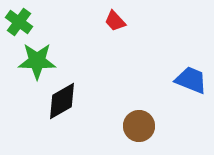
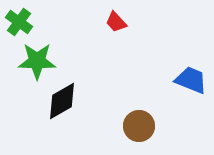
red trapezoid: moved 1 px right, 1 px down
